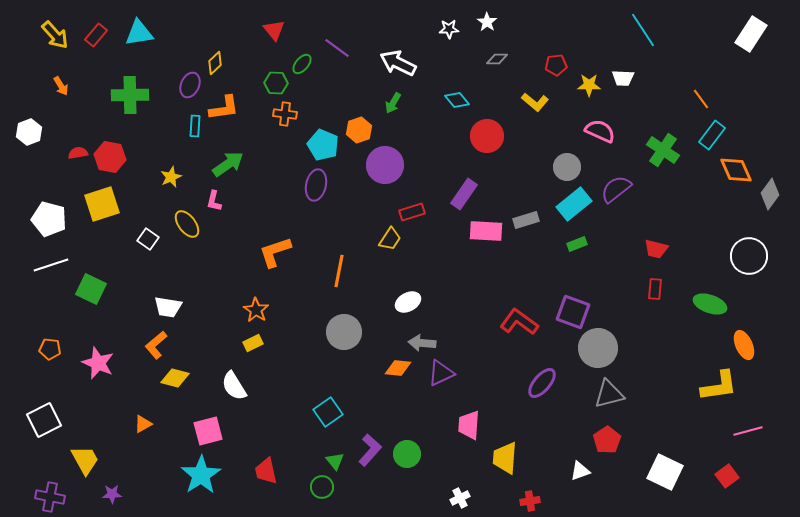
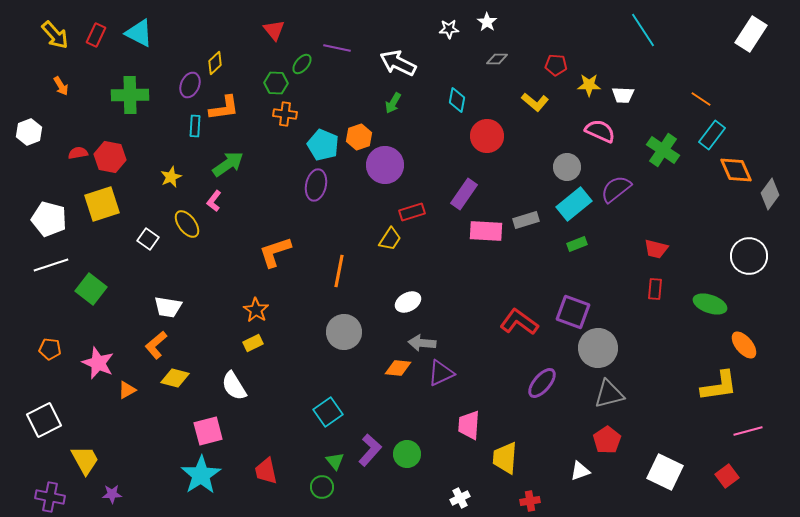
cyan triangle at (139, 33): rotated 36 degrees clockwise
red rectangle at (96, 35): rotated 15 degrees counterclockwise
purple line at (337, 48): rotated 24 degrees counterclockwise
red pentagon at (556, 65): rotated 10 degrees clockwise
white trapezoid at (623, 78): moved 17 px down
orange line at (701, 99): rotated 20 degrees counterclockwise
cyan diamond at (457, 100): rotated 50 degrees clockwise
orange hexagon at (359, 130): moved 7 px down
pink L-shape at (214, 201): rotated 25 degrees clockwise
green square at (91, 289): rotated 12 degrees clockwise
orange ellipse at (744, 345): rotated 16 degrees counterclockwise
orange triangle at (143, 424): moved 16 px left, 34 px up
